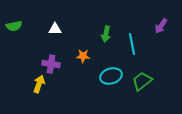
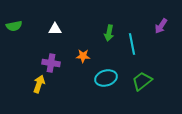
green arrow: moved 3 px right, 1 px up
purple cross: moved 1 px up
cyan ellipse: moved 5 px left, 2 px down
